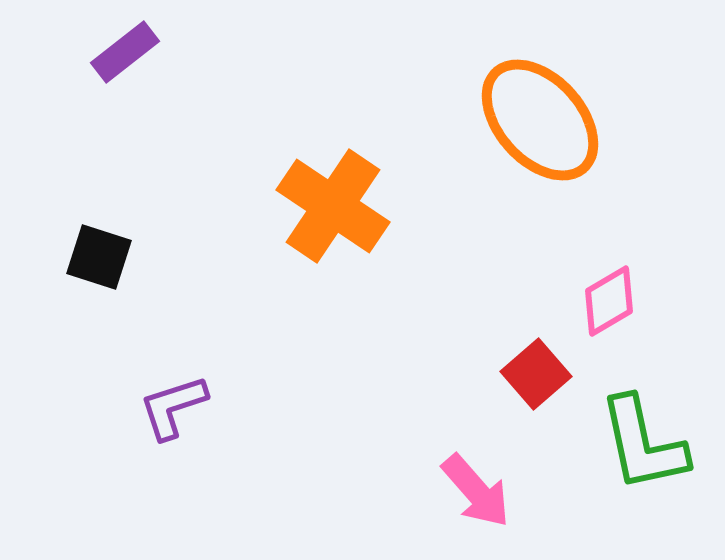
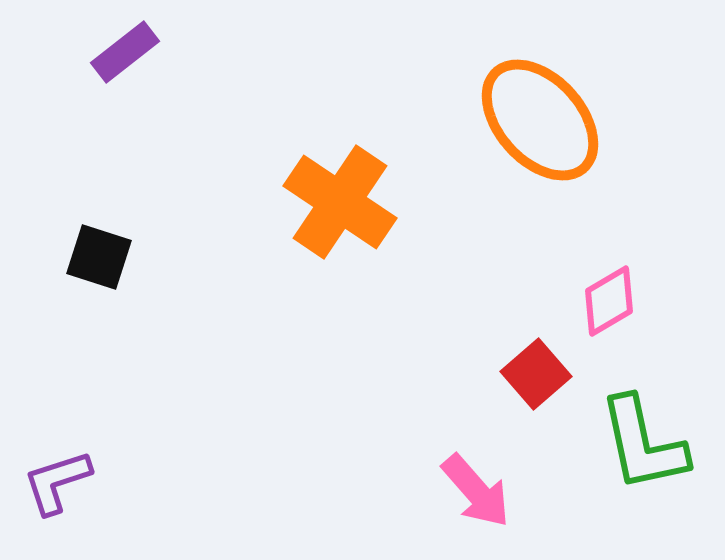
orange cross: moved 7 px right, 4 px up
purple L-shape: moved 116 px left, 75 px down
